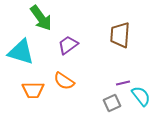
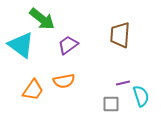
green arrow: moved 1 px right, 1 px down; rotated 16 degrees counterclockwise
cyan triangle: moved 7 px up; rotated 20 degrees clockwise
orange semicircle: rotated 45 degrees counterclockwise
orange trapezoid: rotated 55 degrees counterclockwise
cyan semicircle: rotated 20 degrees clockwise
gray square: moved 1 px left, 1 px down; rotated 24 degrees clockwise
